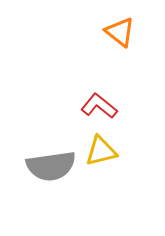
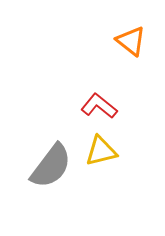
orange triangle: moved 11 px right, 9 px down
gray semicircle: rotated 45 degrees counterclockwise
